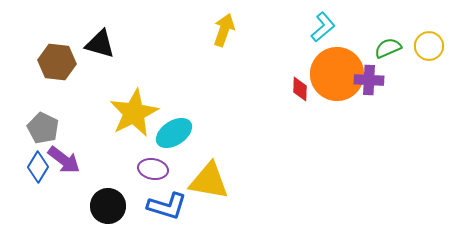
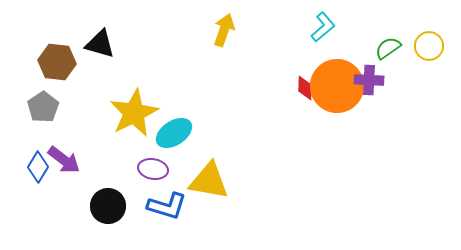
green semicircle: rotated 12 degrees counterclockwise
orange circle: moved 12 px down
red diamond: moved 5 px right, 1 px up
gray pentagon: moved 21 px up; rotated 12 degrees clockwise
